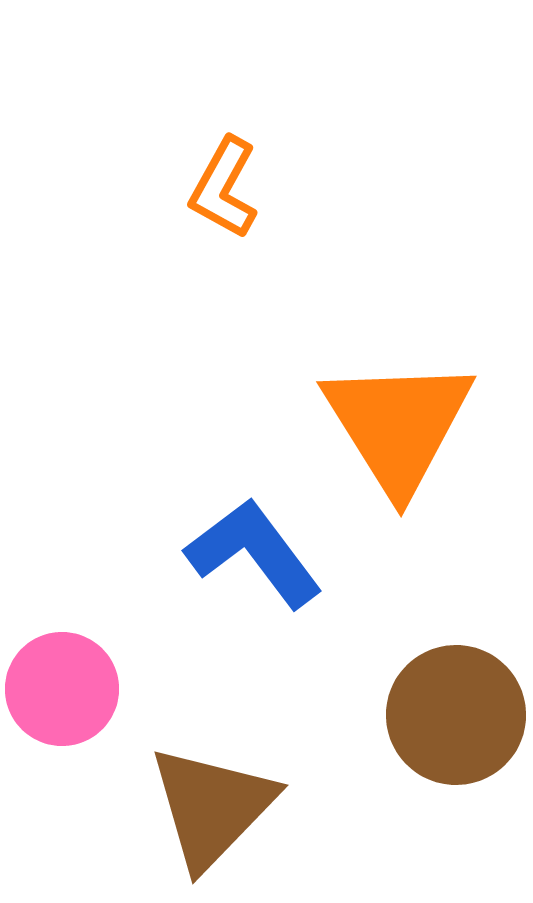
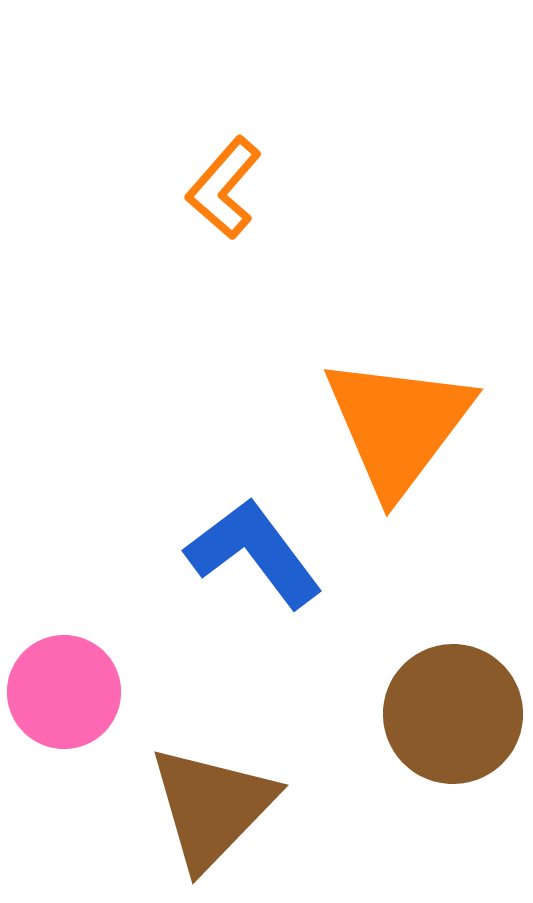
orange L-shape: rotated 12 degrees clockwise
orange triangle: rotated 9 degrees clockwise
pink circle: moved 2 px right, 3 px down
brown circle: moved 3 px left, 1 px up
